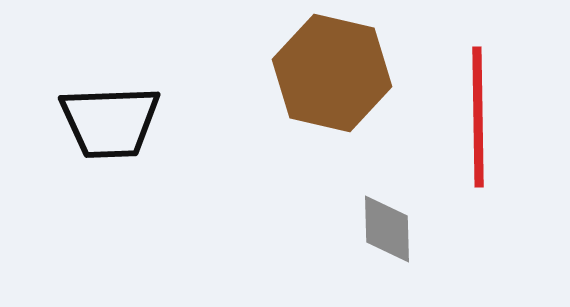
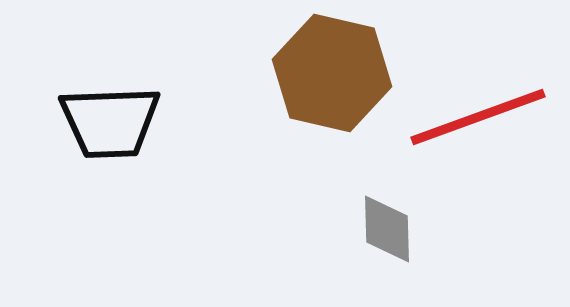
red line: rotated 71 degrees clockwise
